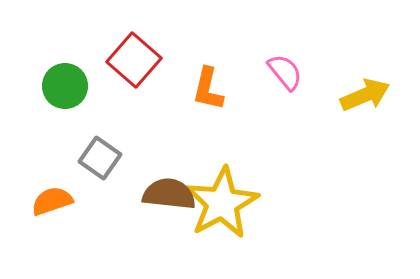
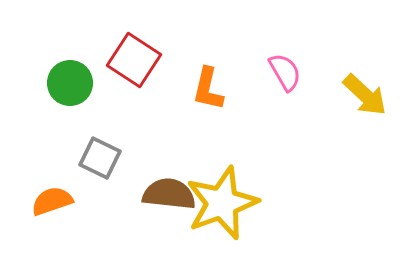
red square: rotated 8 degrees counterclockwise
pink semicircle: rotated 9 degrees clockwise
green circle: moved 5 px right, 3 px up
yellow arrow: rotated 66 degrees clockwise
gray square: rotated 9 degrees counterclockwise
yellow star: rotated 8 degrees clockwise
